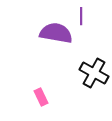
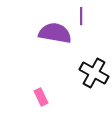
purple semicircle: moved 1 px left
